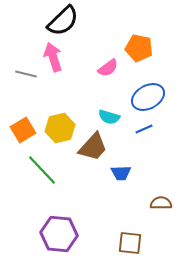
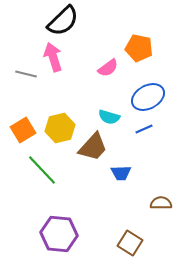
brown square: rotated 25 degrees clockwise
